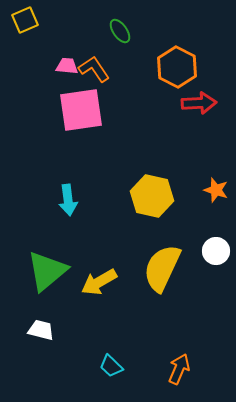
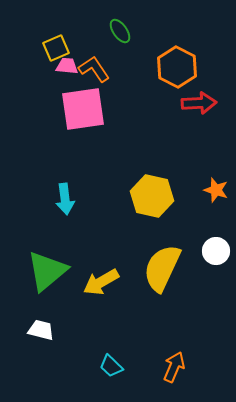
yellow square: moved 31 px right, 28 px down
pink square: moved 2 px right, 1 px up
cyan arrow: moved 3 px left, 1 px up
yellow arrow: moved 2 px right
orange arrow: moved 5 px left, 2 px up
